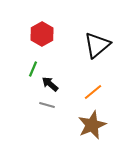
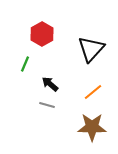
black triangle: moved 6 px left, 4 px down; rotated 8 degrees counterclockwise
green line: moved 8 px left, 5 px up
brown star: moved 2 px down; rotated 24 degrees clockwise
